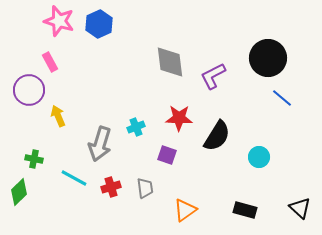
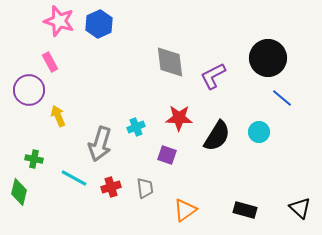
cyan circle: moved 25 px up
green diamond: rotated 32 degrees counterclockwise
